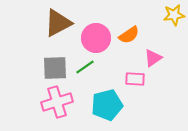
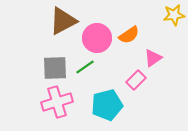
brown triangle: moved 5 px right, 2 px up
pink circle: moved 1 px right
pink rectangle: moved 1 px right, 1 px down; rotated 48 degrees counterclockwise
